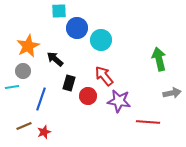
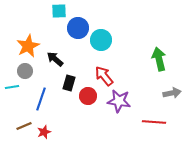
blue circle: moved 1 px right
gray circle: moved 2 px right
red line: moved 6 px right
